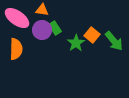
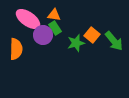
orange triangle: moved 12 px right, 5 px down
pink ellipse: moved 11 px right, 1 px down
purple circle: moved 1 px right, 5 px down
green star: rotated 18 degrees clockwise
